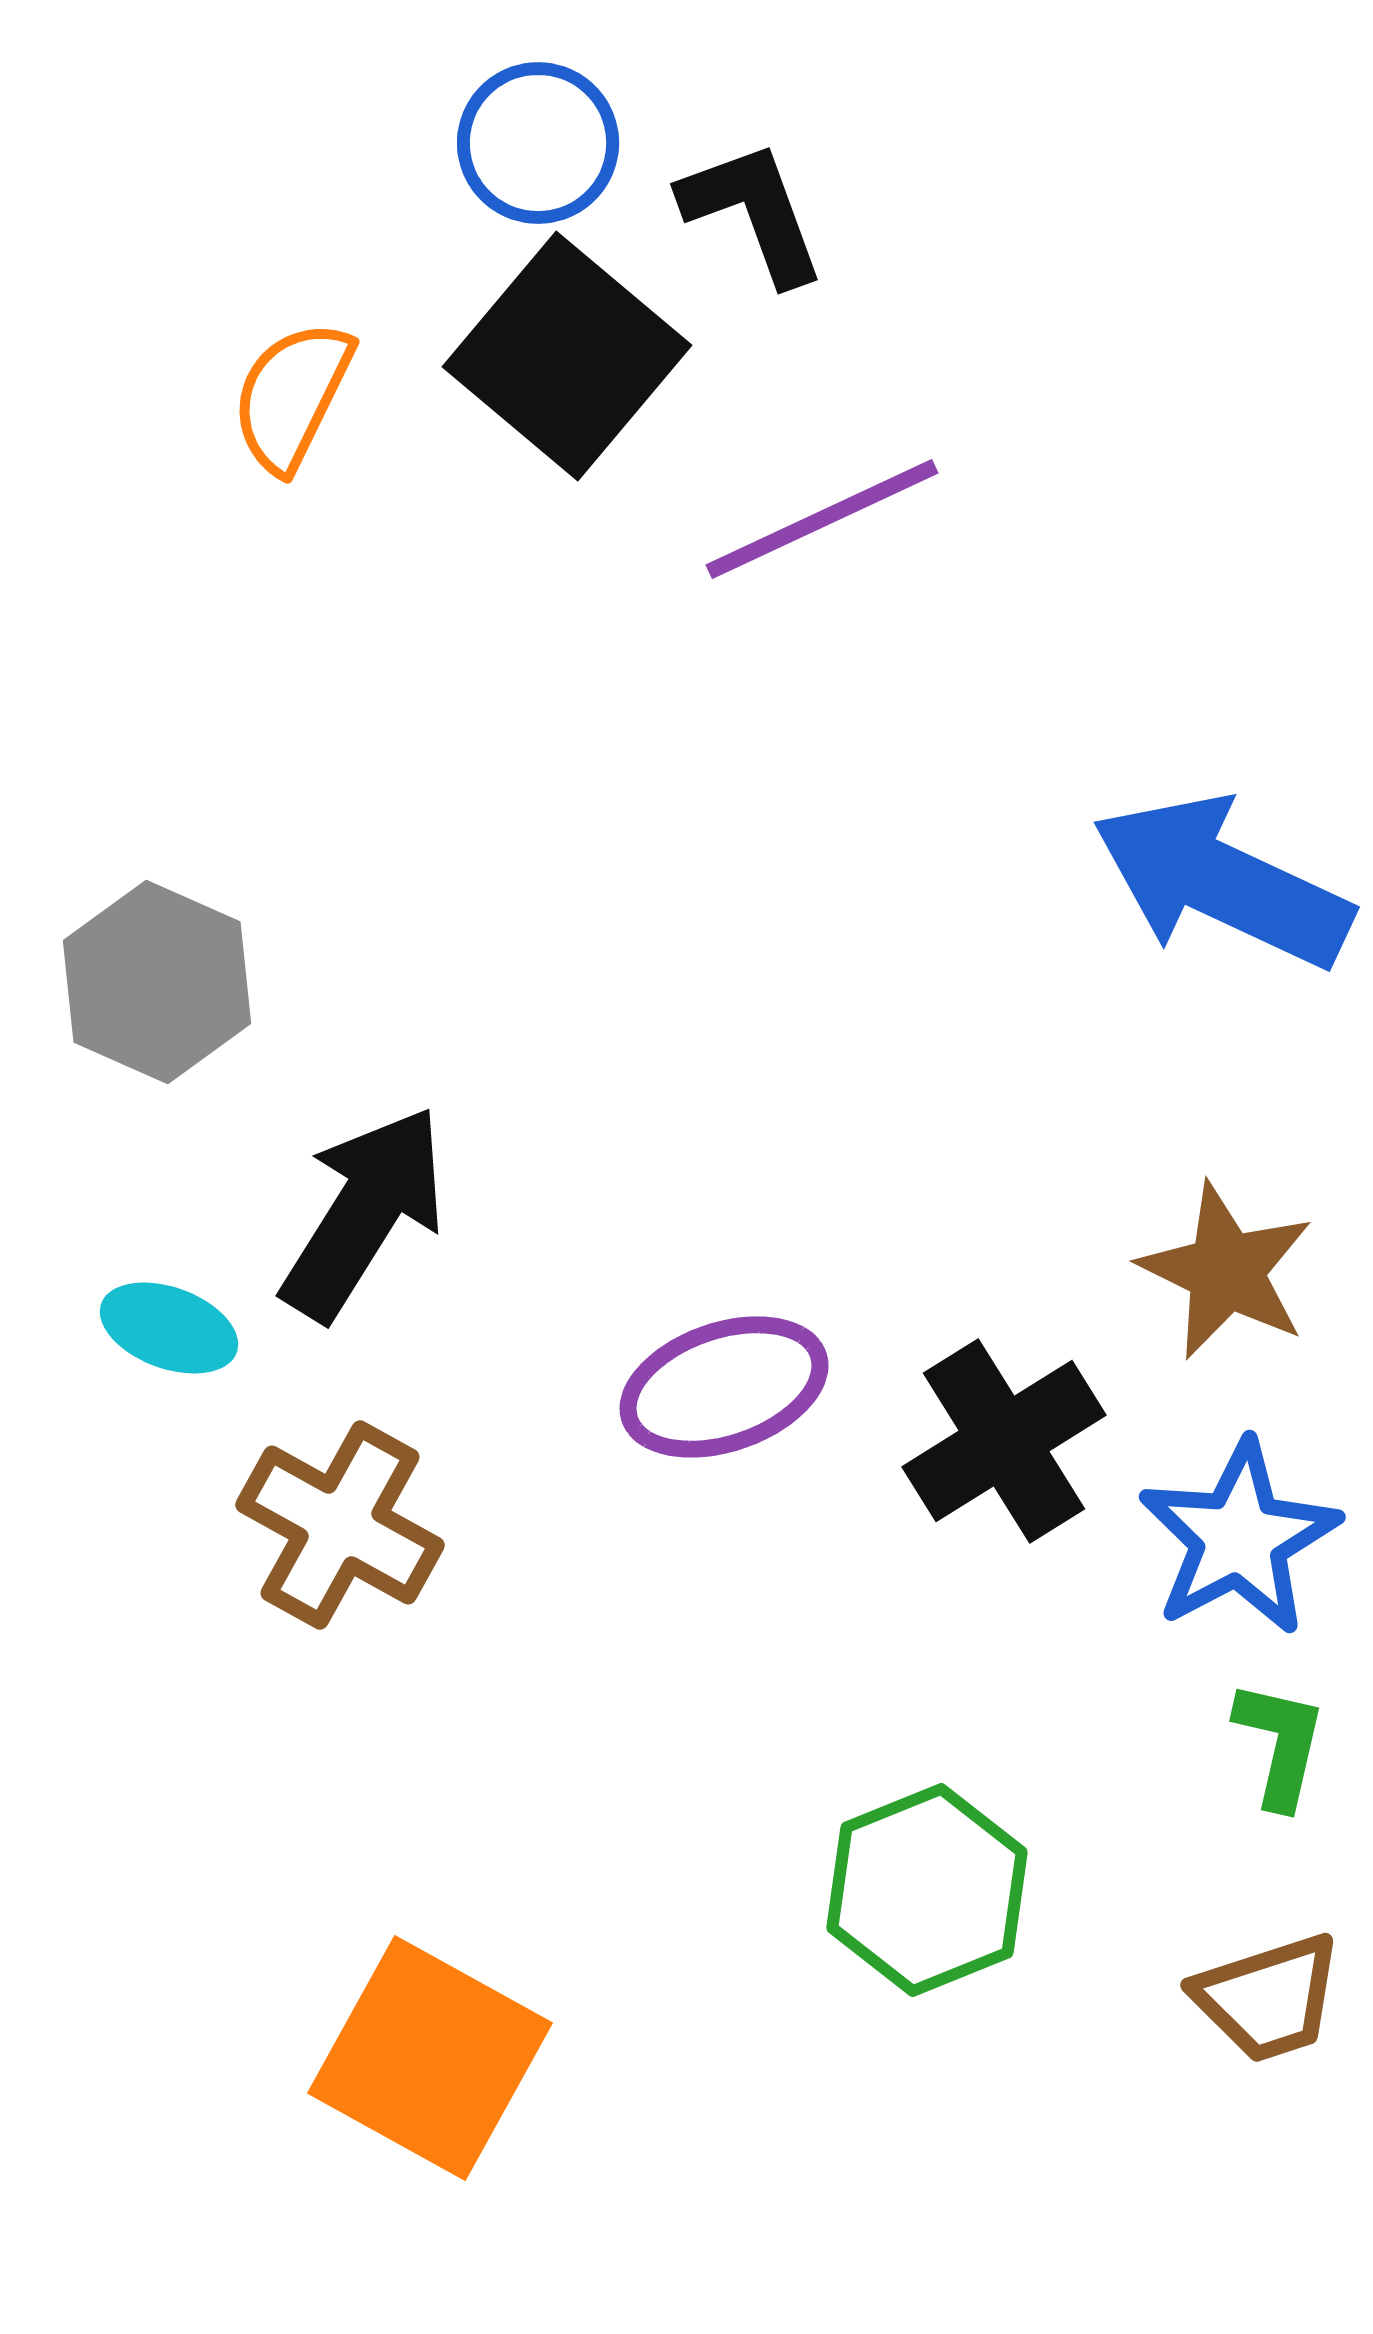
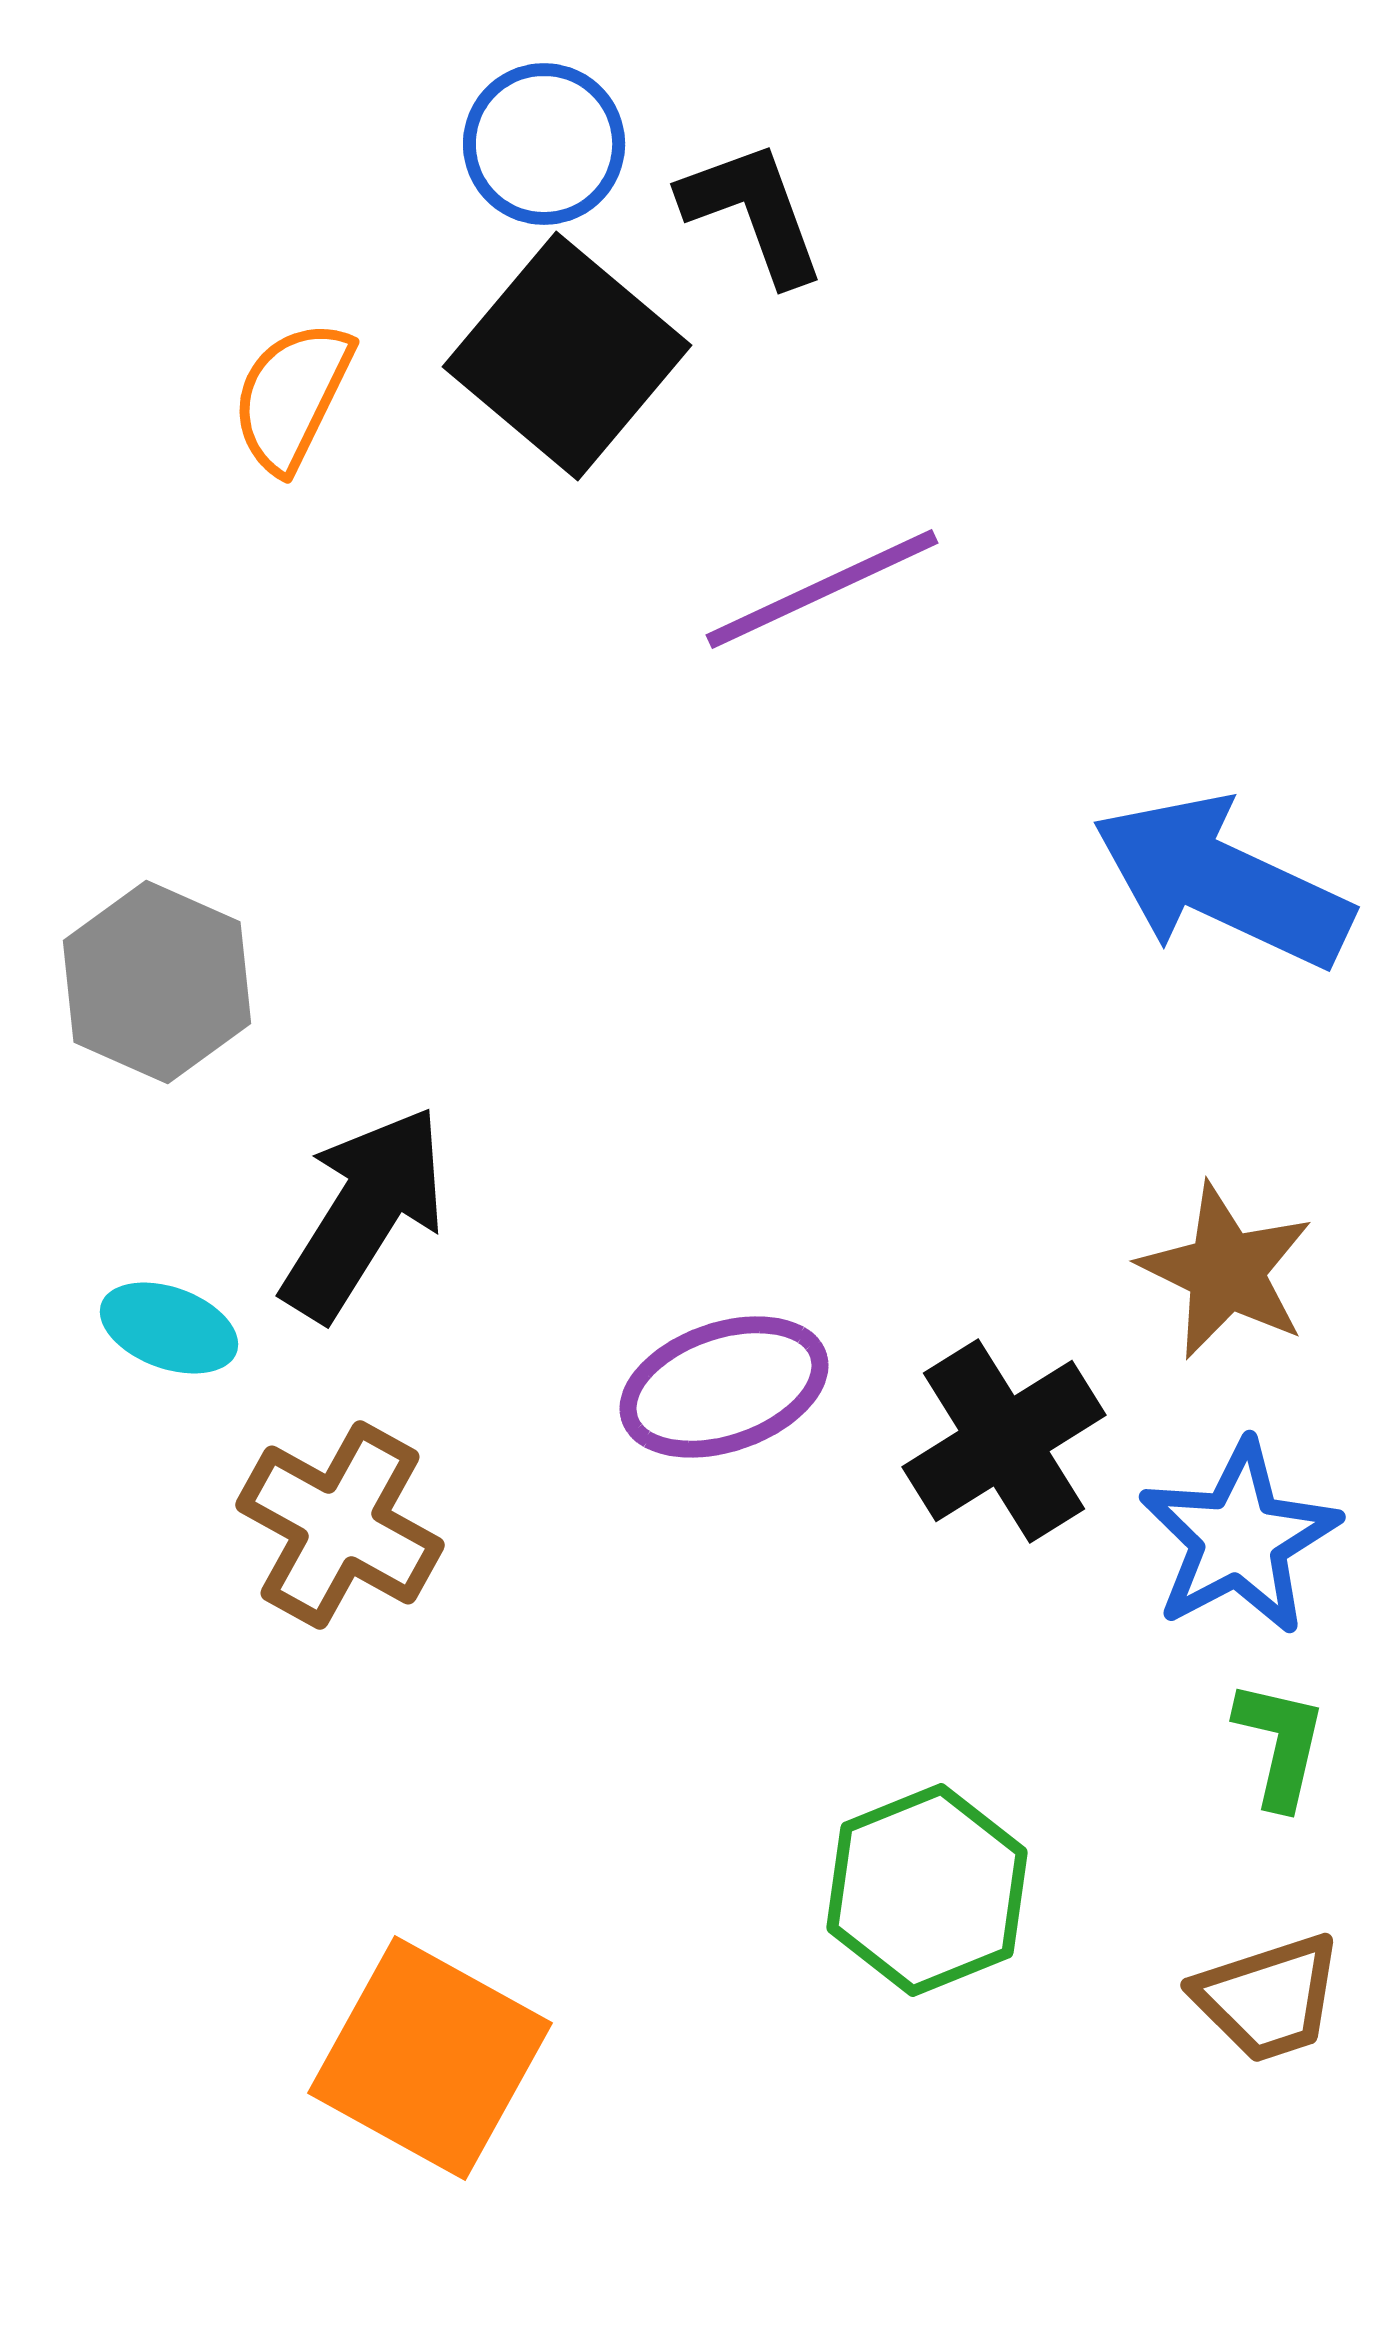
blue circle: moved 6 px right, 1 px down
purple line: moved 70 px down
